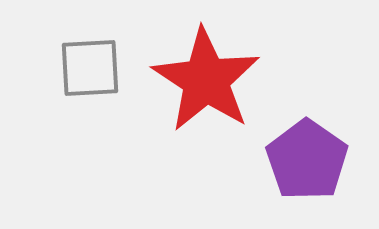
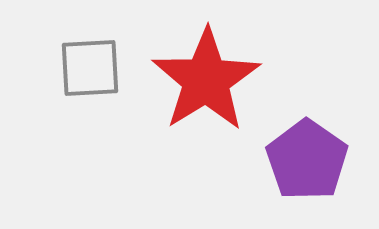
red star: rotated 7 degrees clockwise
